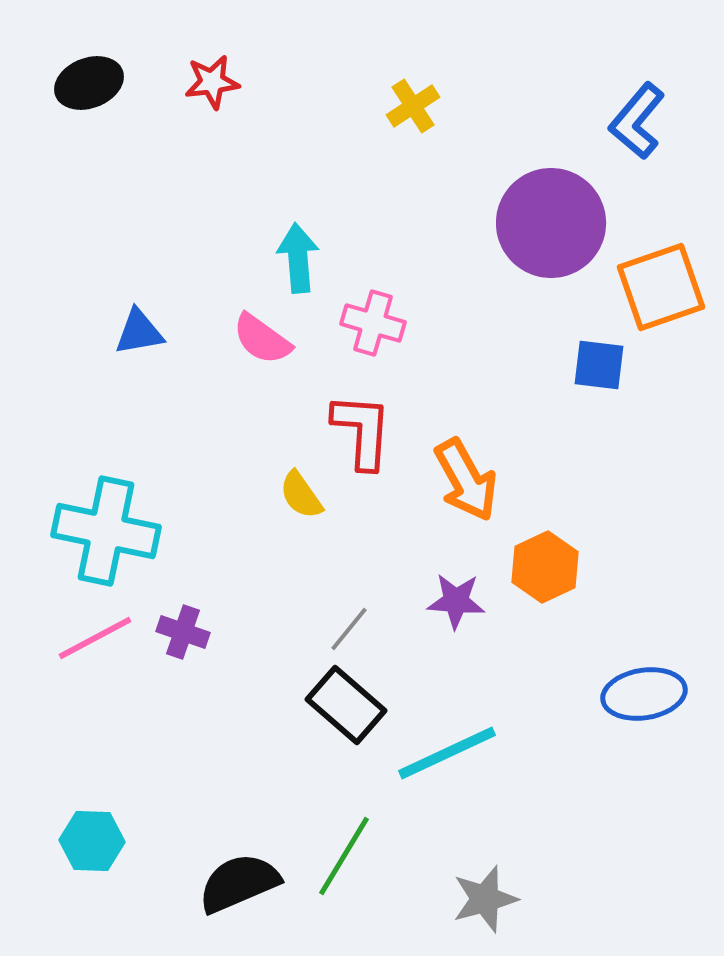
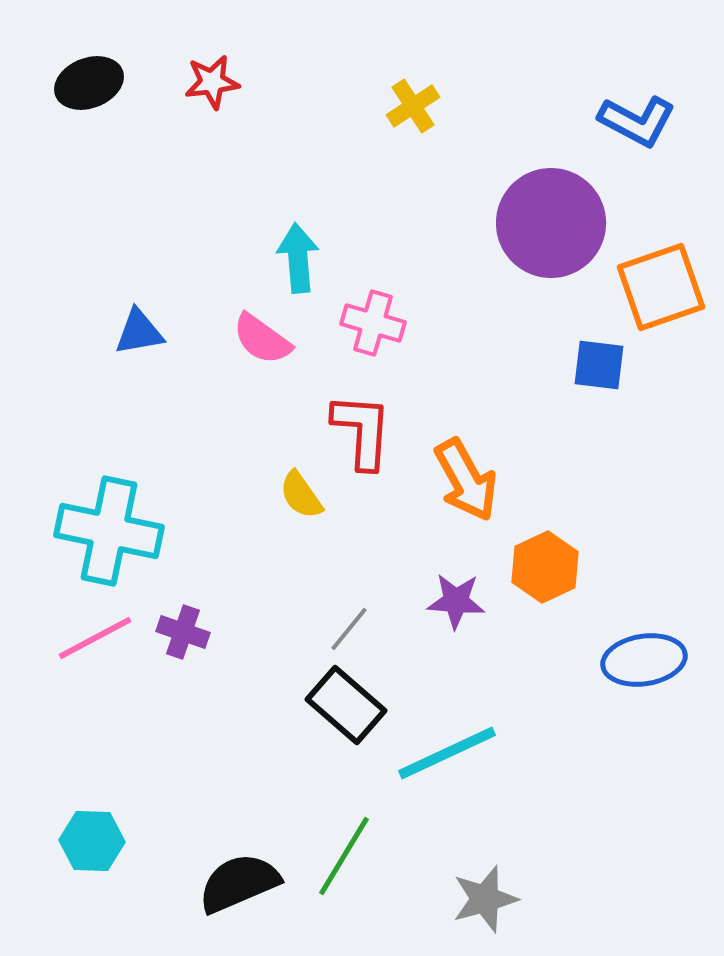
blue L-shape: rotated 102 degrees counterclockwise
cyan cross: moved 3 px right
blue ellipse: moved 34 px up
